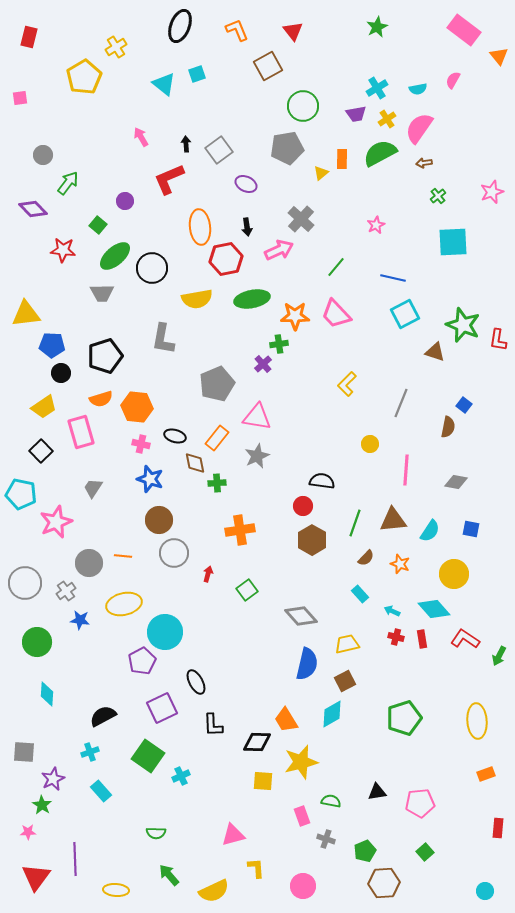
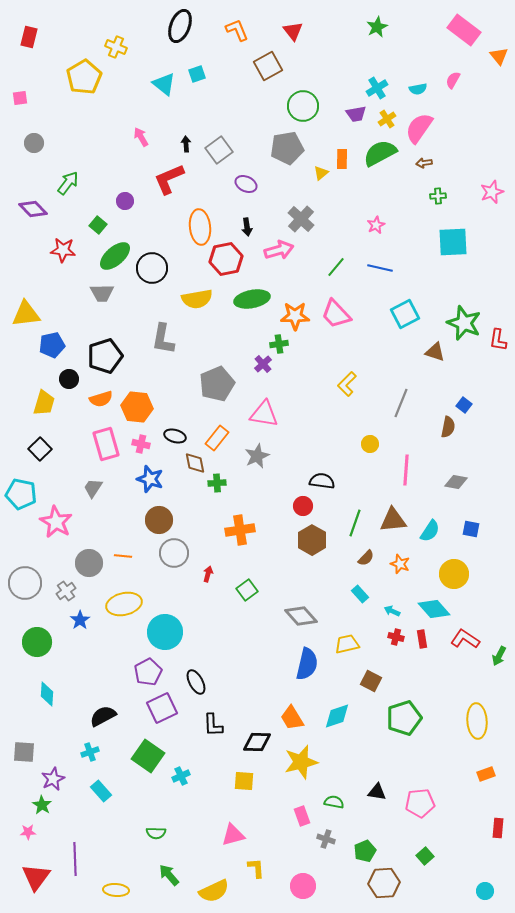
yellow cross at (116, 47): rotated 35 degrees counterclockwise
gray circle at (43, 155): moved 9 px left, 12 px up
green cross at (438, 196): rotated 35 degrees clockwise
pink arrow at (279, 250): rotated 8 degrees clockwise
blue line at (393, 278): moved 13 px left, 10 px up
green star at (463, 325): moved 1 px right, 2 px up
blue pentagon at (52, 345): rotated 15 degrees counterclockwise
black circle at (61, 373): moved 8 px right, 6 px down
yellow trapezoid at (44, 407): moved 4 px up; rotated 40 degrees counterclockwise
pink triangle at (257, 417): moved 7 px right, 3 px up
pink rectangle at (81, 432): moved 25 px right, 12 px down
black square at (41, 451): moved 1 px left, 2 px up
pink star at (56, 522): rotated 20 degrees counterclockwise
blue star at (80, 620): rotated 30 degrees clockwise
purple pentagon at (142, 661): moved 6 px right, 11 px down
brown square at (345, 681): moved 26 px right; rotated 35 degrees counterclockwise
cyan diamond at (332, 714): moved 5 px right, 2 px down; rotated 12 degrees clockwise
orange trapezoid at (286, 720): moved 6 px right, 2 px up
yellow square at (263, 781): moved 19 px left
black triangle at (377, 792): rotated 18 degrees clockwise
green semicircle at (331, 801): moved 3 px right, 1 px down
green square at (425, 852): moved 4 px down
